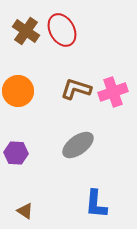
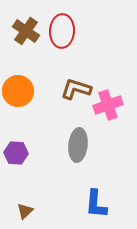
red ellipse: moved 1 px down; rotated 32 degrees clockwise
pink cross: moved 5 px left, 13 px down
gray ellipse: rotated 48 degrees counterclockwise
brown triangle: rotated 42 degrees clockwise
